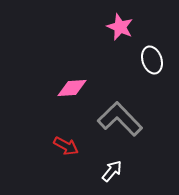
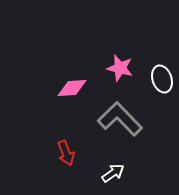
pink star: moved 41 px down; rotated 8 degrees counterclockwise
white ellipse: moved 10 px right, 19 px down
red arrow: moved 7 px down; rotated 40 degrees clockwise
white arrow: moved 1 px right, 2 px down; rotated 15 degrees clockwise
